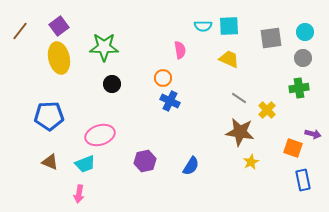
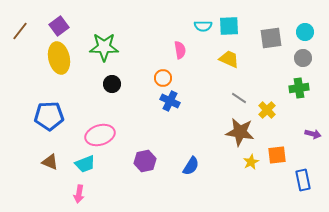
orange square: moved 16 px left, 7 px down; rotated 24 degrees counterclockwise
